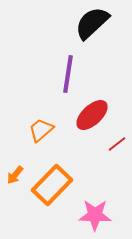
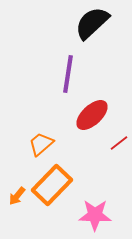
orange trapezoid: moved 14 px down
red line: moved 2 px right, 1 px up
orange arrow: moved 2 px right, 21 px down
